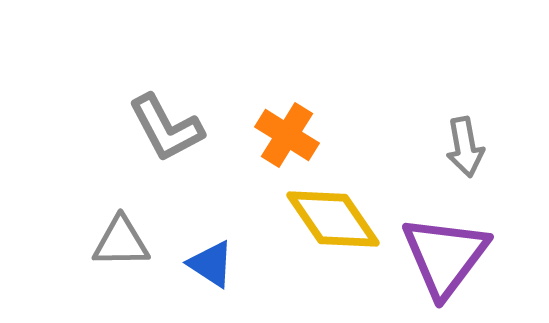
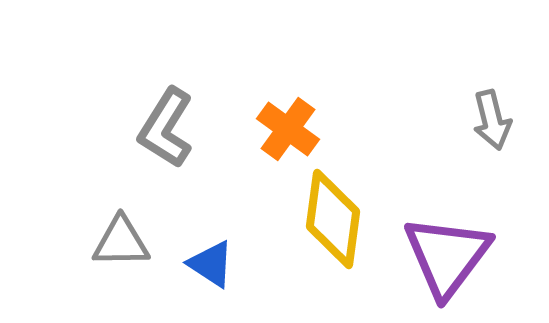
gray L-shape: rotated 60 degrees clockwise
orange cross: moved 1 px right, 6 px up; rotated 4 degrees clockwise
gray arrow: moved 27 px right, 27 px up; rotated 4 degrees counterclockwise
yellow diamond: rotated 42 degrees clockwise
purple triangle: moved 2 px right
